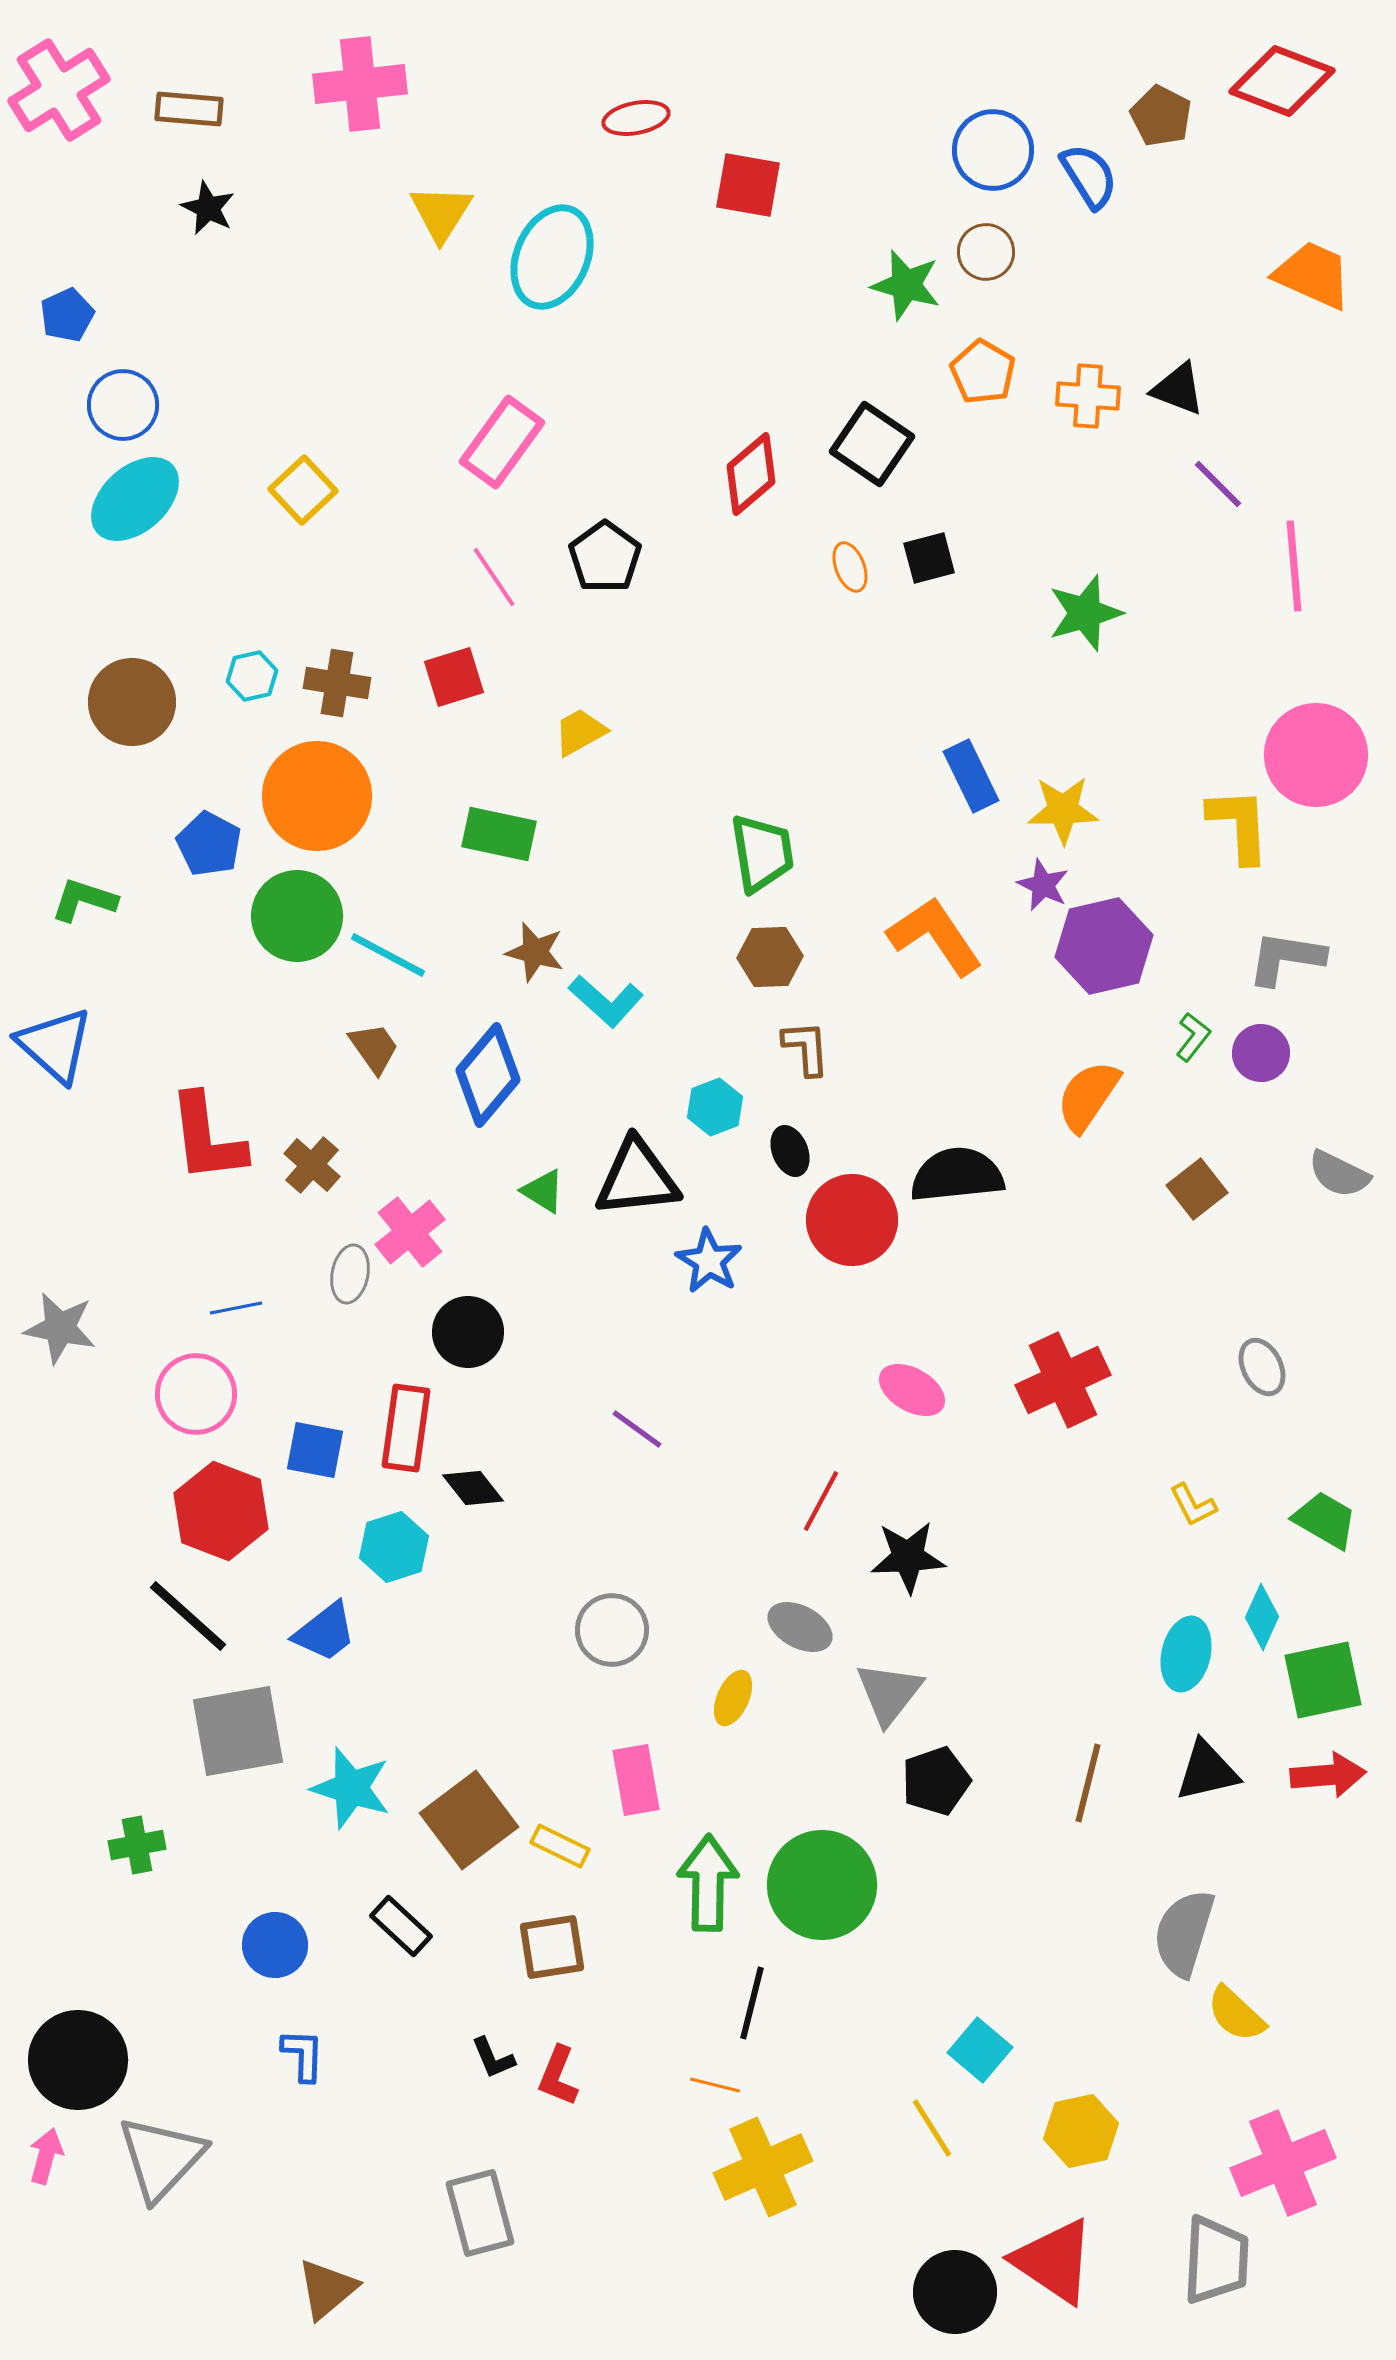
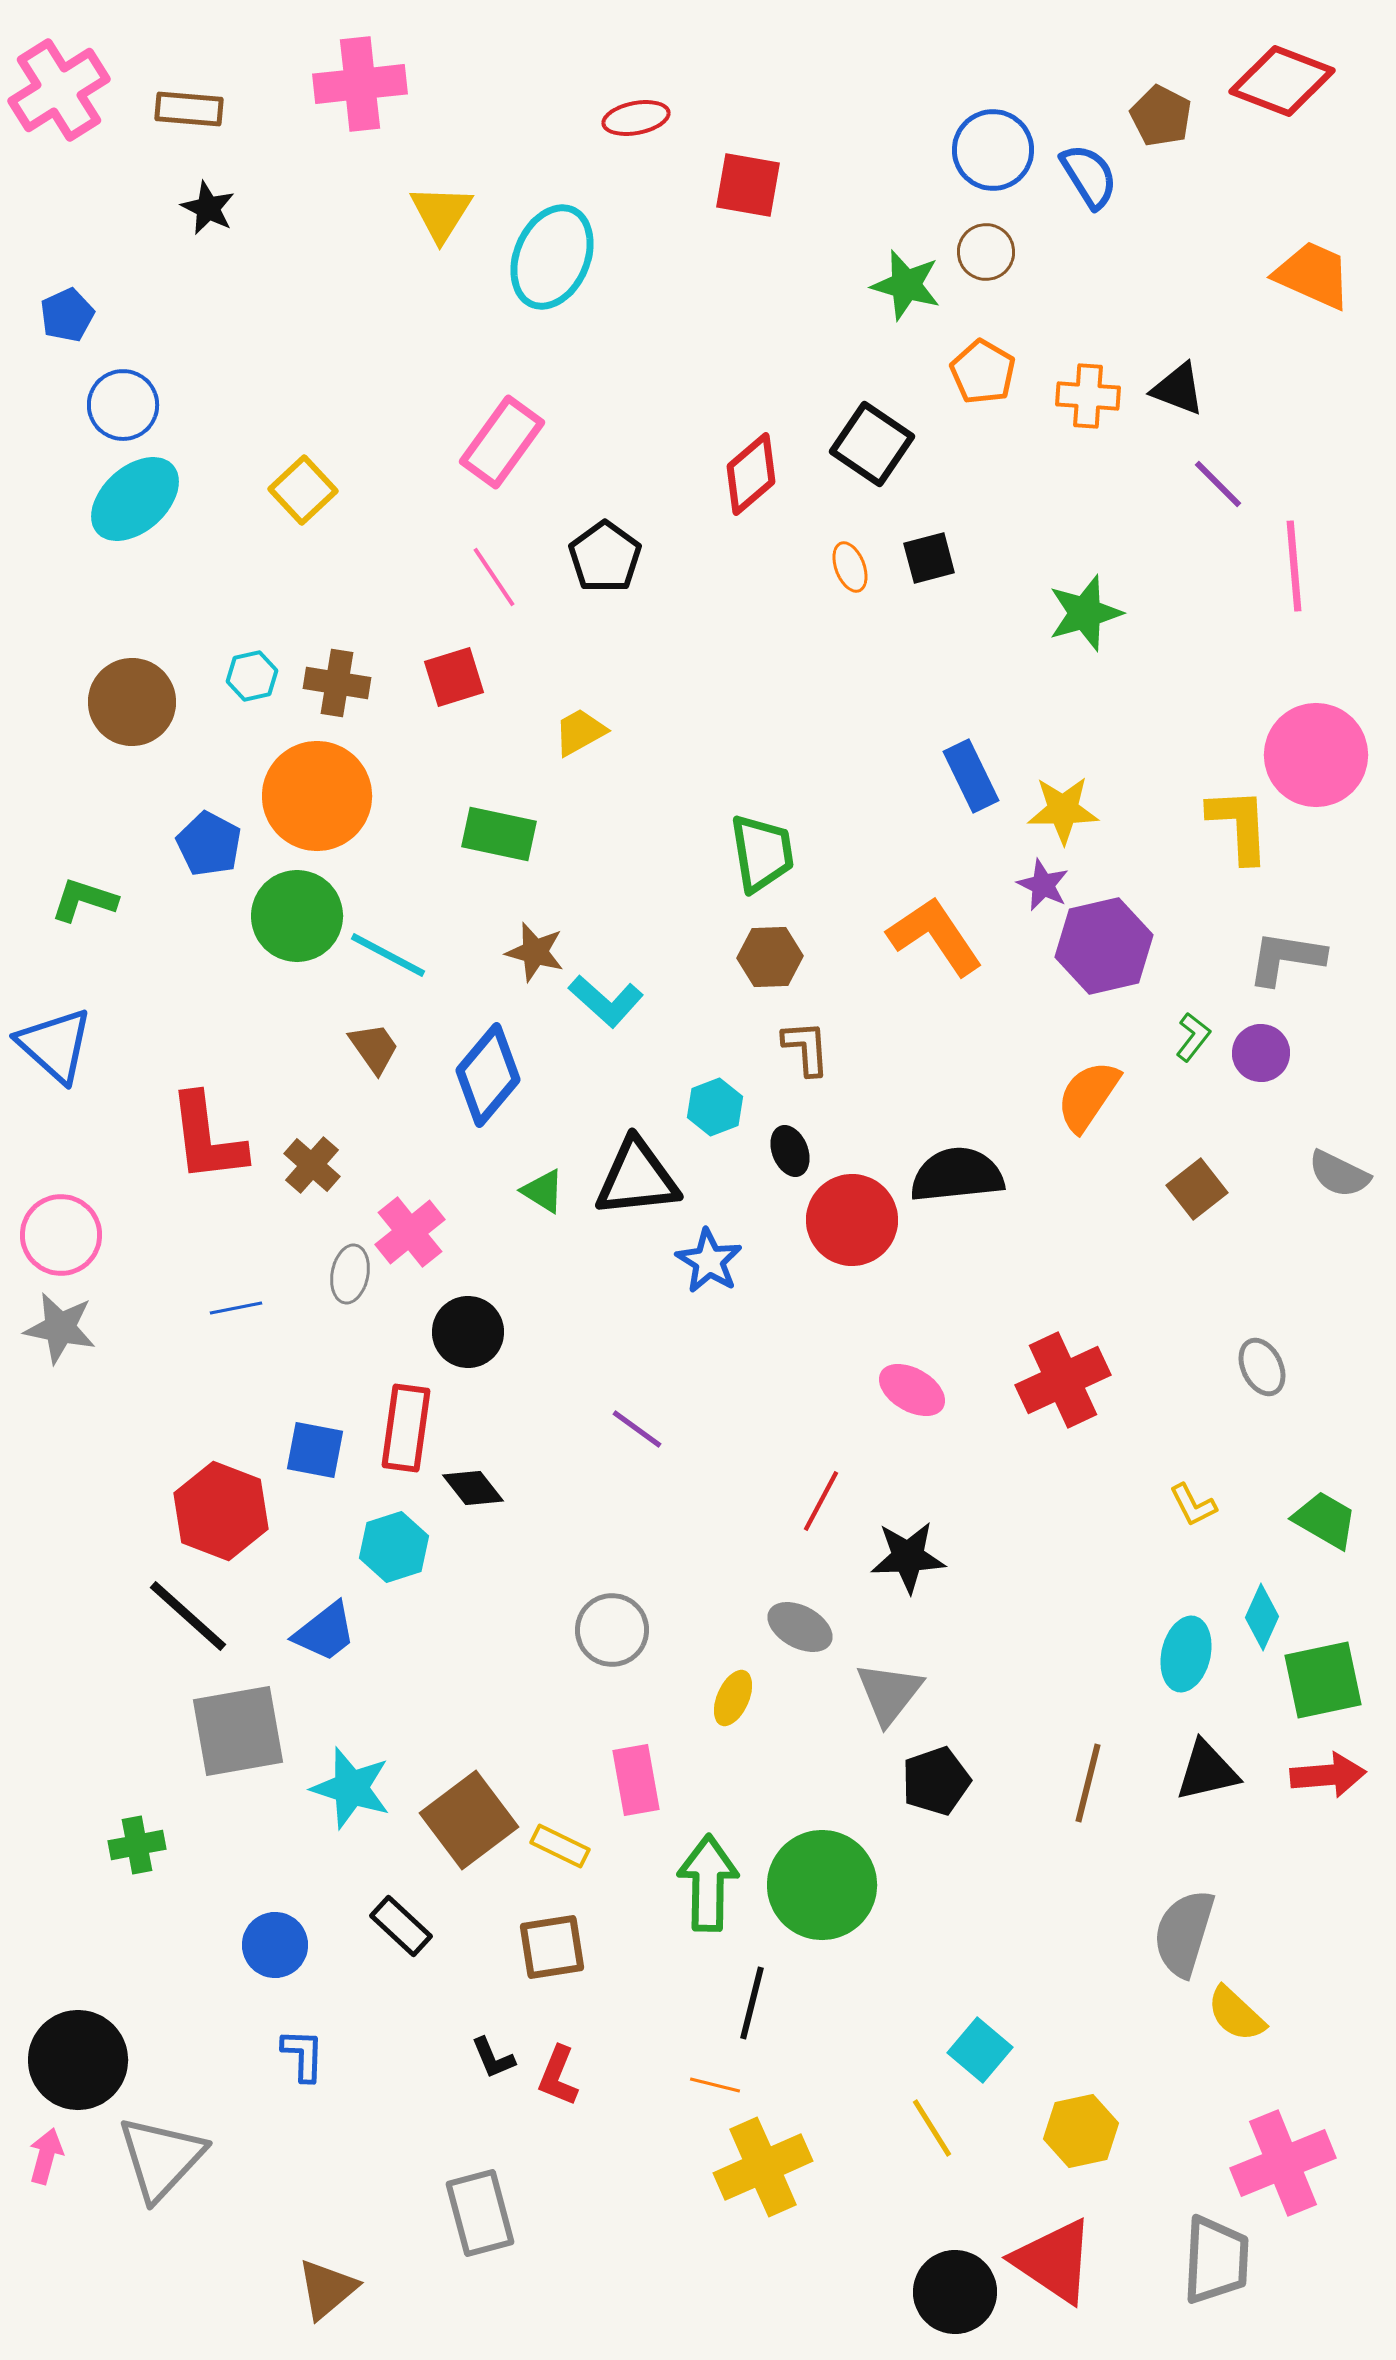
pink circle at (196, 1394): moved 135 px left, 159 px up
